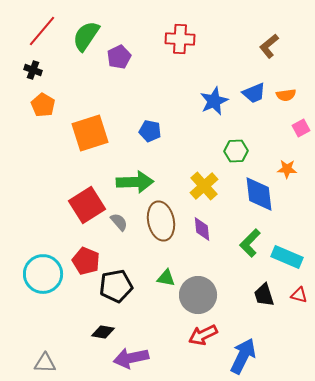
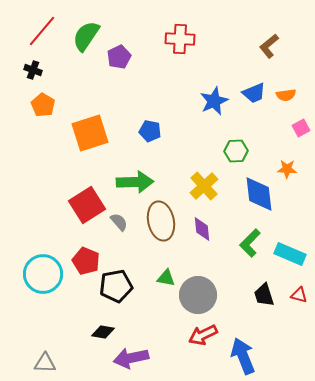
cyan rectangle: moved 3 px right, 3 px up
blue arrow: rotated 48 degrees counterclockwise
